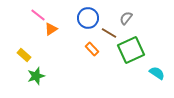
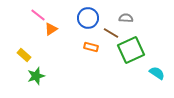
gray semicircle: rotated 56 degrees clockwise
brown line: moved 2 px right
orange rectangle: moved 1 px left, 2 px up; rotated 32 degrees counterclockwise
